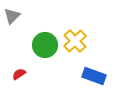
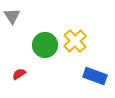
gray triangle: rotated 18 degrees counterclockwise
blue rectangle: moved 1 px right
